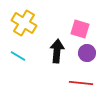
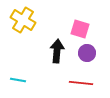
yellow cross: moved 1 px left, 3 px up
cyan line: moved 24 px down; rotated 21 degrees counterclockwise
